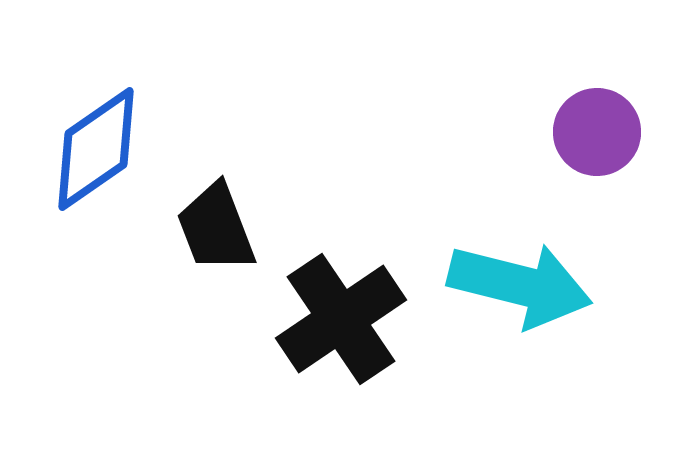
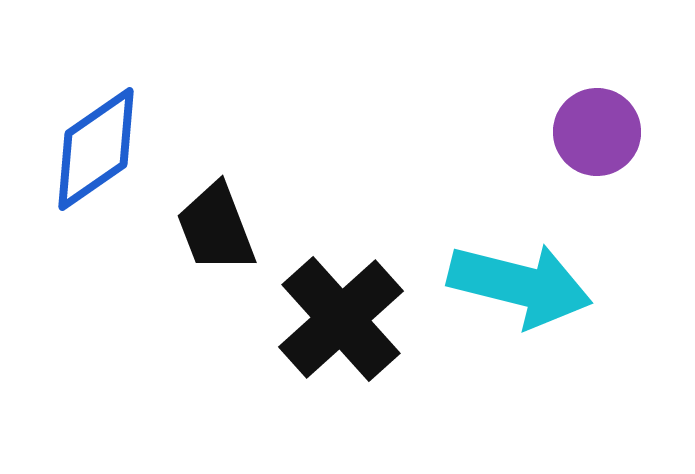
black cross: rotated 8 degrees counterclockwise
